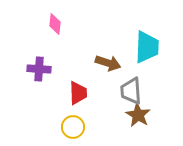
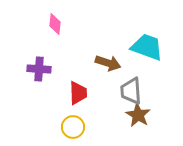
cyan trapezoid: rotated 72 degrees counterclockwise
